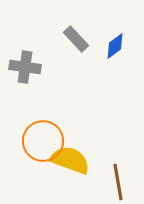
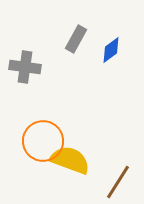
gray rectangle: rotated 72 degrees clockwise
blue diamond: moved 4 px left, 4 px down
brown line: rotated 42 degrees clockwise
